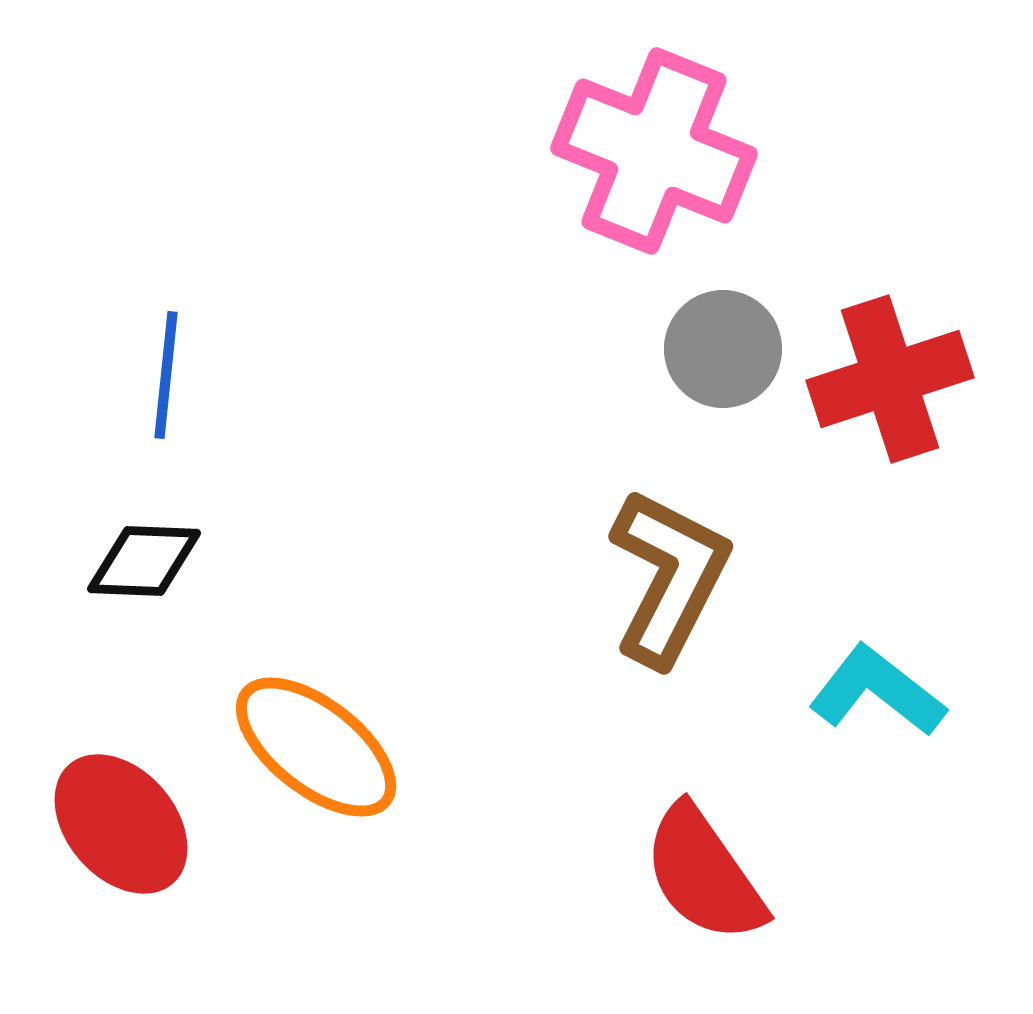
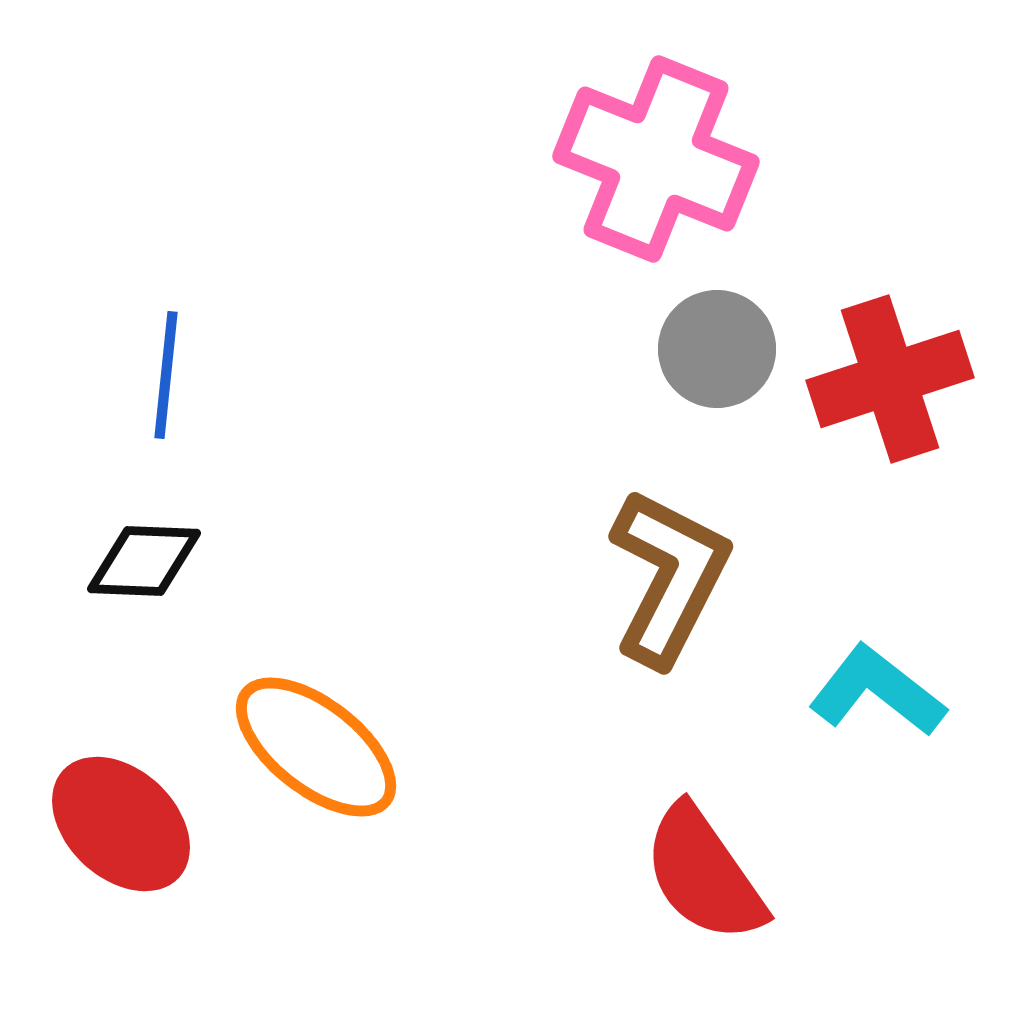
pink cross: moved 2 px right, 8 px down
gray circle: moved 6 px left
red ellipse: rotated 6 degrees counterclockwise
